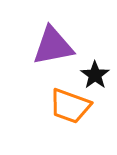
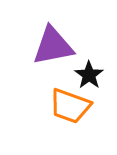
black star: moved 6 px left
